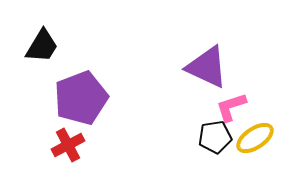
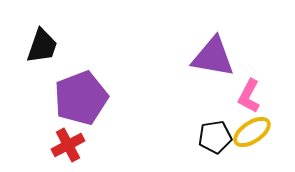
black trapezoid: rotated 12 degrees counterclockwise
purple triangle: moved 6 px right, 10 px up; rotated 15 degrees counterclockwise
pink L-shape: moved 18 px right, 11 px up; rotated 44 degrees counterclockwise
yellow ellipse: moved 3 px left, 6 px up
